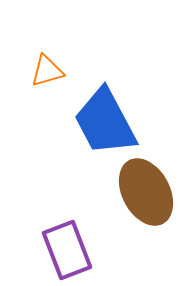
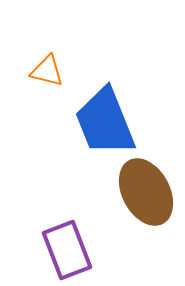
orange triangle: rotated 30 degrees clockwise
blue trapezoid: rotated 6 degrees clockwise
